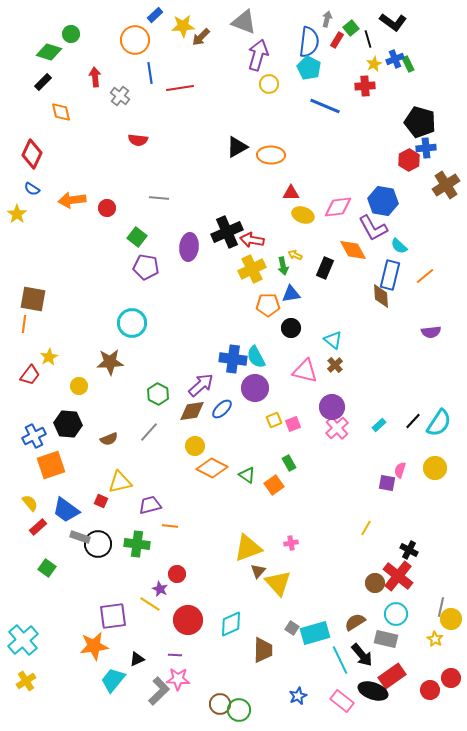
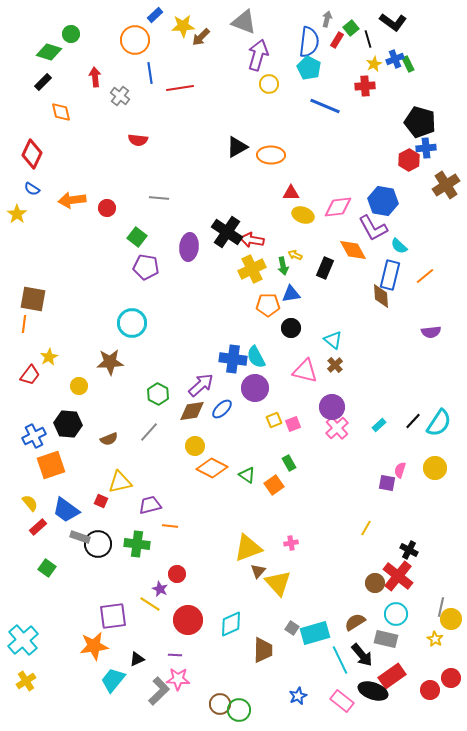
black cross at (227, 232): rotated 32 degrees counterclockwise
